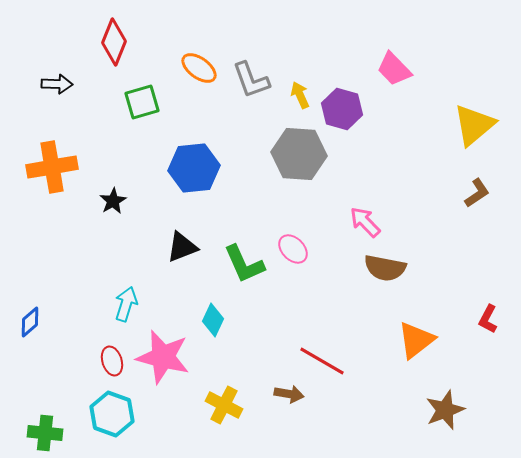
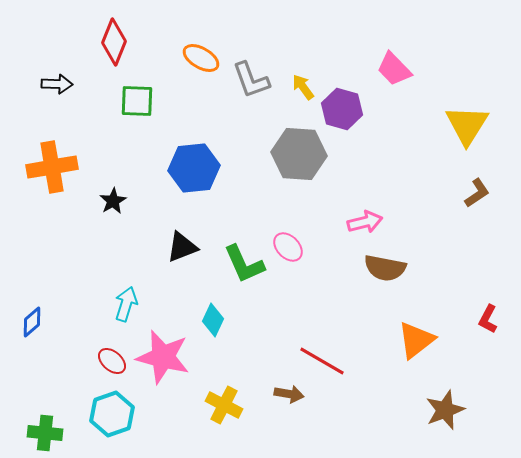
orange ellipse: moved 2 px right, 10 px up; rotated 6 degrees counterclockwise
yellow arrow: moved 3 px right, 8 px up; rotated 12 degrees counterclockwise
green square: moved 5 px left, 1 px up; rotated 18 degrees clockwise
yellow triangle: moved 7 px left; rotated 18 degrees counterclockwise
pink arrow: rotated 120 degrees clockwise
pink ellipse: moved 5 px left, 2 px up
blue diamond: moved 2 px right
red ellipse: rotated 32 degrees counterclockwise
cyan hexagon: rotated 21 degrees clockwise
